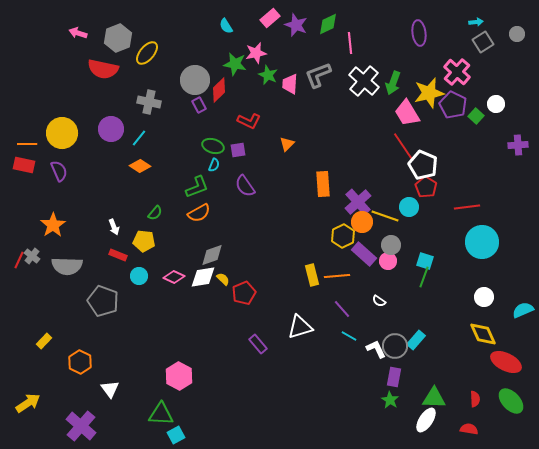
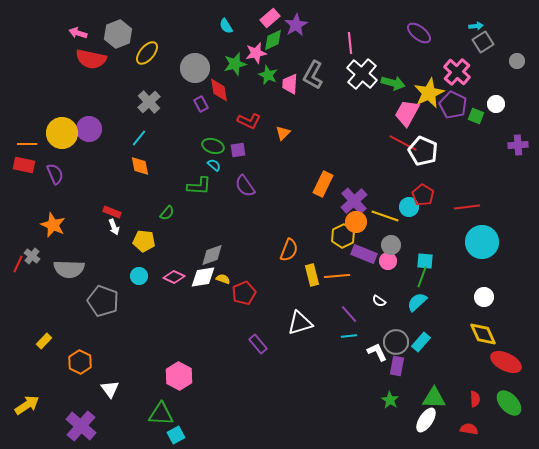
cyan arrow at (476, 22): moved 4 px down
green diamond at (328, 24): moved 55 px left, 16 px down
purple star at (296, 25): rotated 20 degrees clockwise
purple ellipse at (419, 33): rotated 45 degrees counterclockwise
gray circle at (517, 34): moved 27 px down
gray hexagon at (118, 38): moved 4 px up
green star at (235, 64): rotated 25 degrees counterclockwise
red semicircle at (103, 69): moved 12 px left, 10 px up
gray L-shape at (318, 75): moved 5 px left; rotated 40 degrees counterclockwise
gray circle at (195, 80): moved 12 px up
white cross at (364, 81): moved 2 px left, 7 px up
green arrow at (393, 83): rotated 95 degrees counterclockwise
red diamond at (219, 90): rotated 55 degrees counterclockwise
yellow star at (429, 93): rotated 12 degrees counterclockwise
gray cross at (149, 102): rotated 35 degrees clockwise
purple rectangle at (199, 105): moved 2 px right, 1 px up
pink trapezoid at (407, 113): rotated 60 degrees clockwise
green square at (476, 116): rotated 21 degrees counterclockwise
purple circle at (111, 129): moved 22 px left
orange triangle at (287, 144): moved 4 px left, 11 px up
red line at (403, 146): moved 3 px up; rotated 28 degrees counterclockwise
cyan semicircle at (214, 165): rotated 72 degrees counterclockwise
white pentagon at (423, 165): moved 14 px up
orange diamond at (140, 166): rotated 45 degrees clockwise
purple semicircle at (59, 171): moved 4 px left, 3 px down
orange rectangle at (323, 184): rotated 30 degrees clockwise
green L-shape at (197, 187): moved 2 px right, 1 px up; rotated 25 degrees clockwise
red pentagon at (426, 187): moved 3 px left, 8 px down
purple cross at (358, 202): moved 4 px left, 1 px up
green semicircle at (155, 213): moved 12 px right
orange semicircle at (199, 213): moved 90 px right, 37 px down; rotated 40 degrees counterclockwise
orange circle at (362, 222): moved 6 px left
orange star at (53, 225): rotated 15 degrees counterclockwise
purple rectangle at (364, 254): rotated 20 degrees counterclockwise
red rectangle at (118, 255): moved 6 px left, 43 px up
red line at (19, 260): moved 1 px left, 4 px down
cyan square at (425, 261): rotated 12 degrees counterclockwise
gray semicircle at (67, 266): moved 2 px right, 3 px down
green line at (424, 277): moved 2 px left
yellow semicircle at (223, 279): rotated 24 degrees counterclockwise
purple line at (342, 309): moved 7 px right, 5 px down
cyan semicircle at (523, 310): moved 106 px left, 8 px up; rotated 20 degrees counterclockwise
white triangle at (300, 327): moved 4 px up
cyan line at (349, 336): rotated 35 degrees counterclockwise
cyan rectangle at (416, 340): moved 5 px right, 2 px down
gray circle at (395, 346): moved 1 px right, 4 px up
white L-shape at (376, 349): moved 1 px right, 3 px down
purple rectangle at (394, 377): moved 3 px right, 11 px up
green ellipse at (511, 401): moved 2 px left, 2 px down
yellow arrow at (28, 403): moved 1 px left, 2 px down
